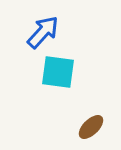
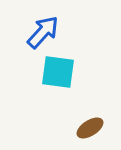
brown ellipse: moved 1 px left, 1 px down; rotated 12 degrees clockwise
